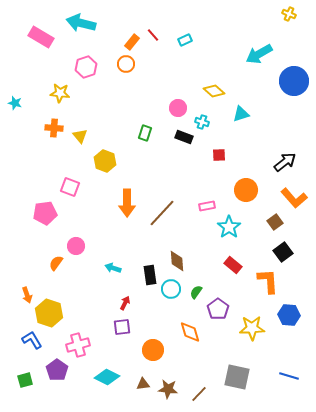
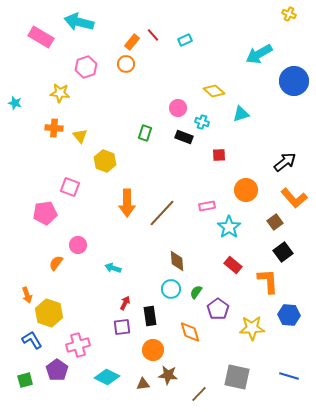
cyan arrow at (81, 23): moved 2 px left, 1 px up
pink circle at (76, 246): moved 2 px right, 1 px up
black rectangle at (150, 275): moved 41 px down
brown star at (168, 389): moved 14 px up
